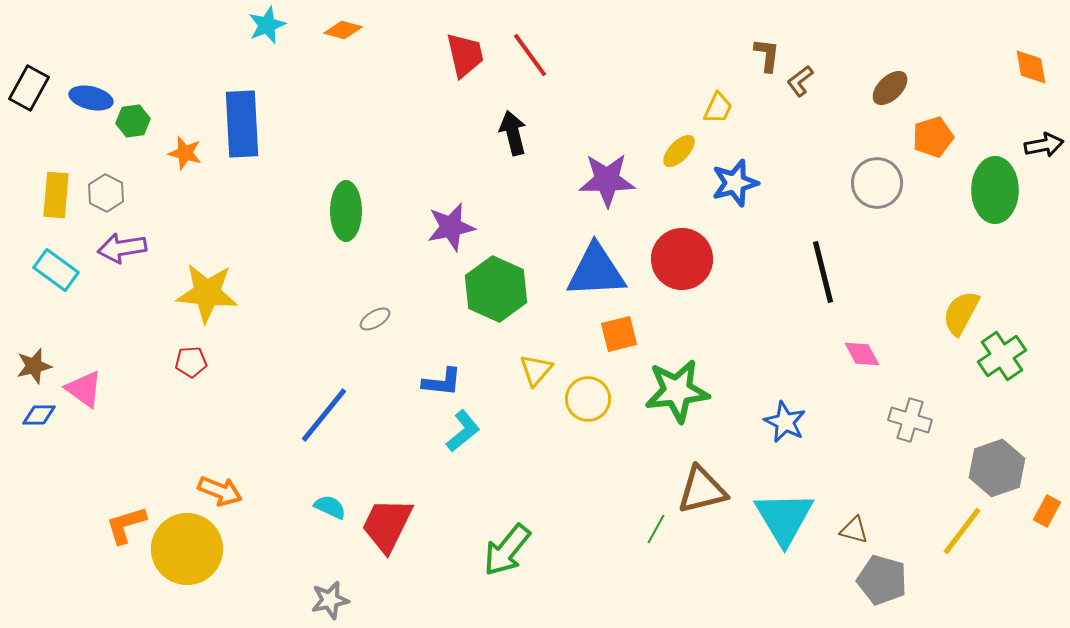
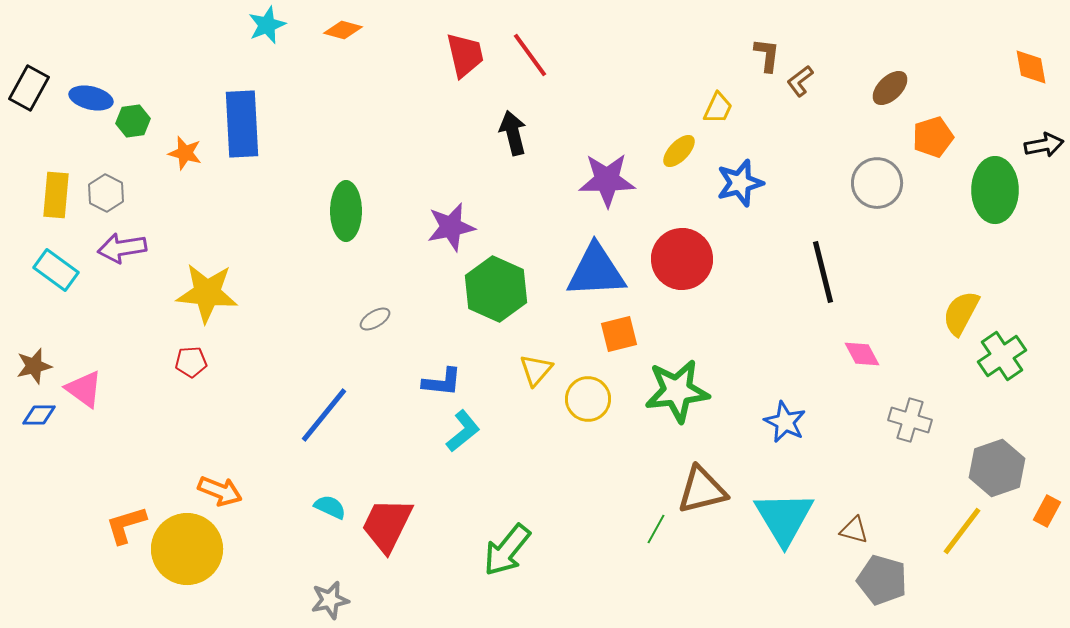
blue star at (735, 183): moved 5 px right
